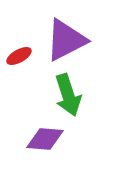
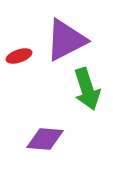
red ellipse: rotated 10 degrees clockwise
green arrow: moved 19 px right, 6 px up
